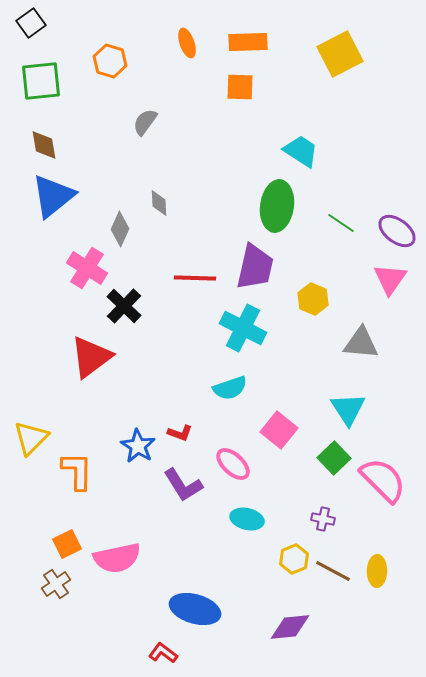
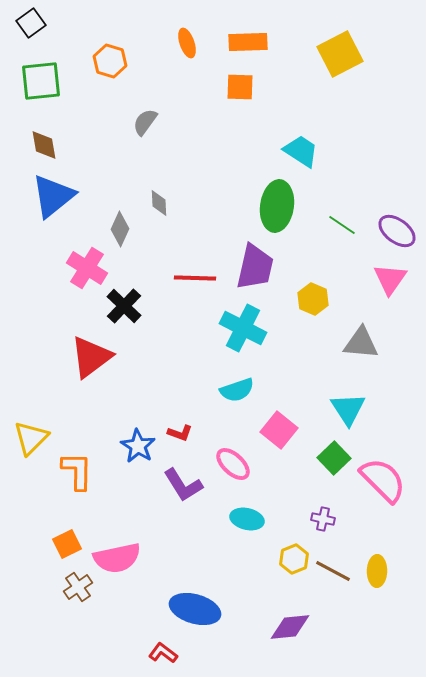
green line at (341, 223): moved 1 px right, 2 px down
cyan semicircle at (230, 388): moved 7 px right, 2 px down
brown cross at (56, 584): moved 22 px right, 3 px down
